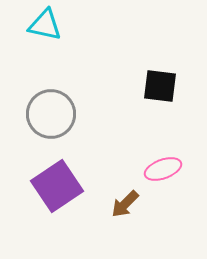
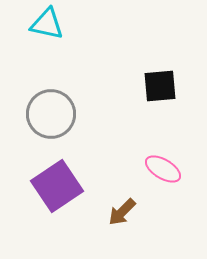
cyan triangle: moved 2 px right, 1 px up
black square: rotated 12 degrees counterclockwise
pink ellipse: rotated 51 degrees clockwise
brown arrow: moved 3 px left, 8 px down
